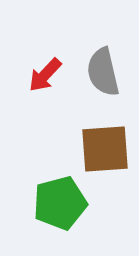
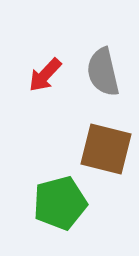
brown square: moved 1 px right; rotated 18 degrees clockwise
